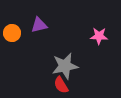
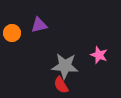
pink star: moved 19 px down; rotated 18 degrees clockwise
gray star: rotated 16 degrees clockwise
